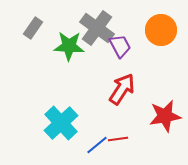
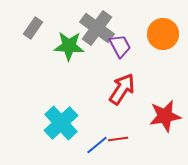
orange circle: moved 2 px right, 4 px down
